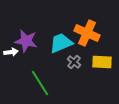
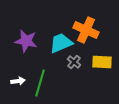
orange cross: moved 1 px left, 3 px up
white arrow: moved 7 px right, 29 px down
green line: rotated 48 degrees clockwise
